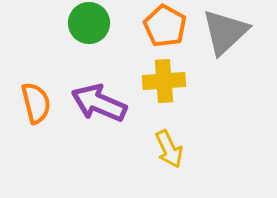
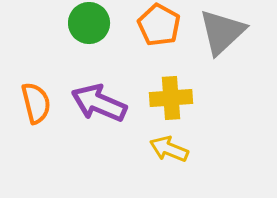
orange pentagon: moved 6 px left, 1 px up
gray triangle: moved 3 px left
yellow cross: moved 7 px right, 17 px down
yellow arrow: rotated 138 degrees clockwise
